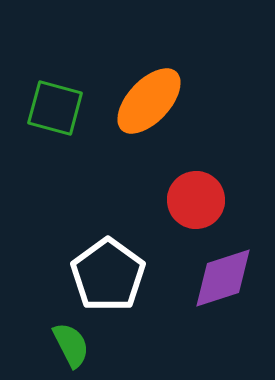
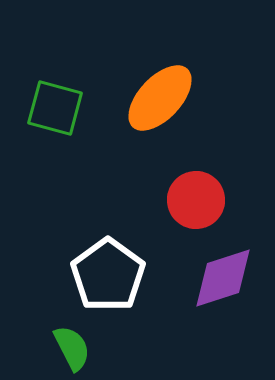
orange ellipse: moved 11 px right, 3 px up
green semicircle: moved 1 px right, 3 px down
